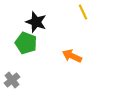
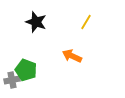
yellow line: moved 3 px right, 10 px down; rotated 56 degrees clockwise
green pentagon: moved 27 px down
gray cross: rotated 28 degrees clockwise
